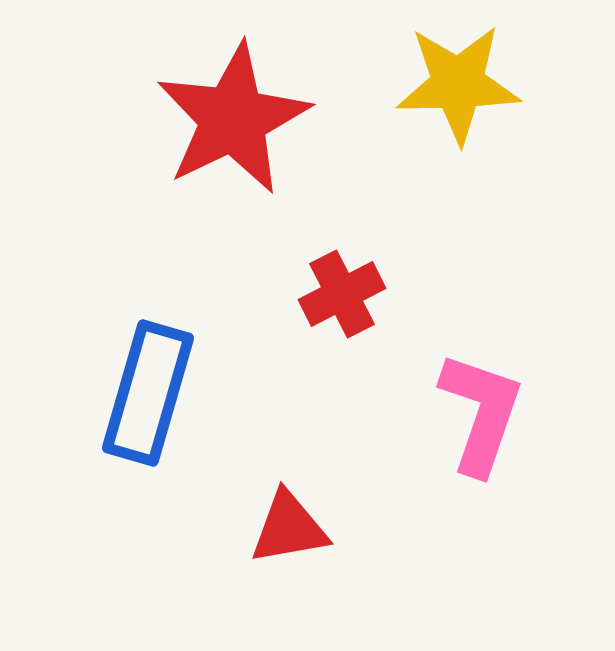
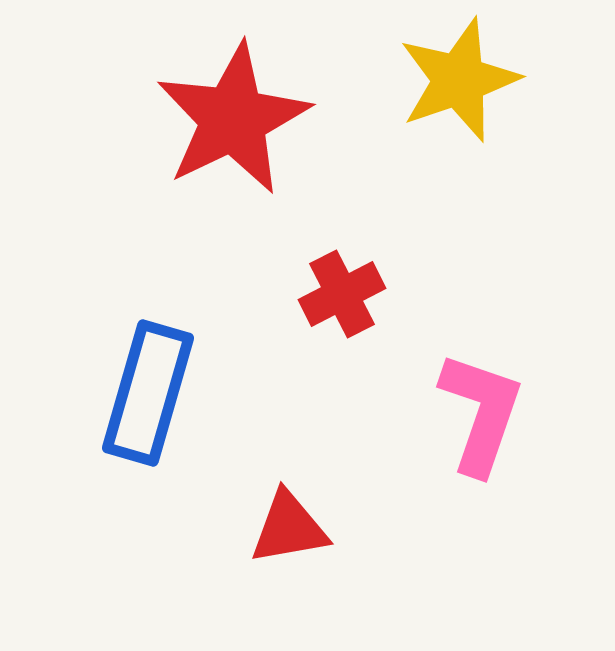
yellow star: moved 1 px right, 4 px up; rotated 18 degrees counterclockwise
